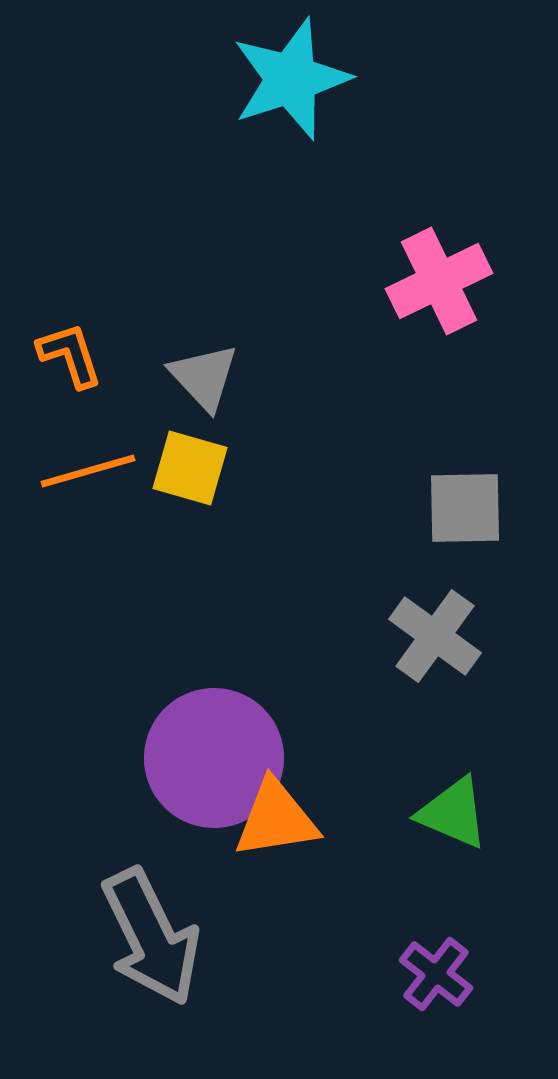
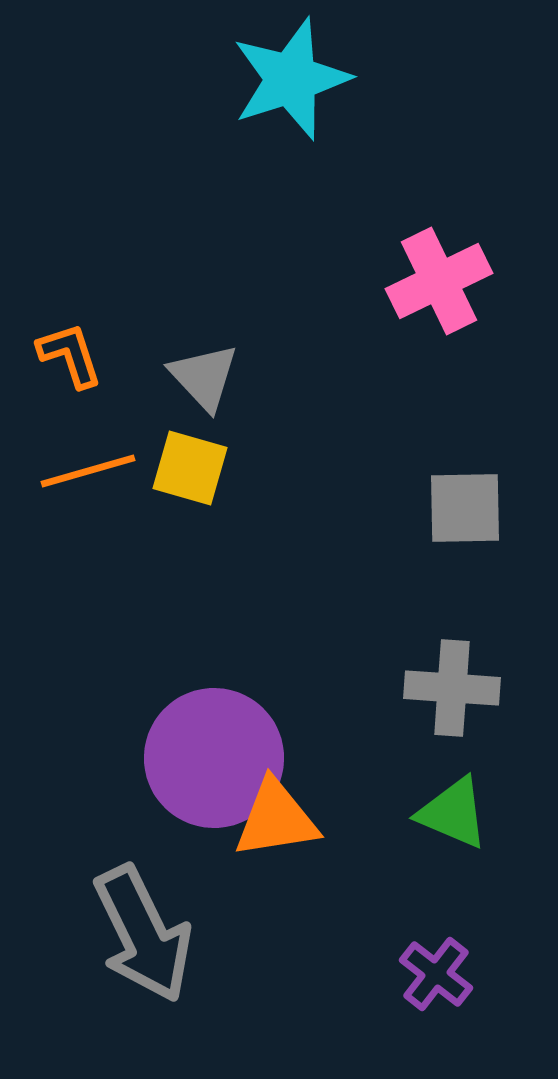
gray cross: moved 17 px right, 52 px down; rotated 32 degrees counterclockwise
gray arrow: moved 8 px left, 3 px up
